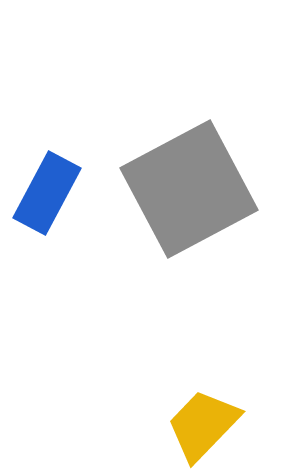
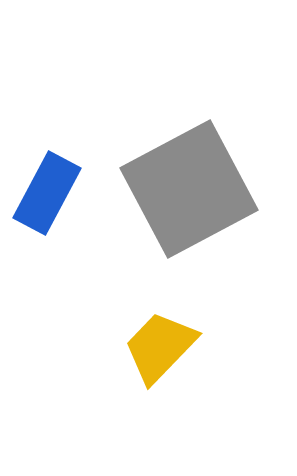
yellow trapezoid: moved 43 px left, 78 px up
